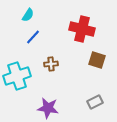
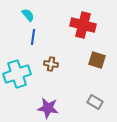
cyan semicircle: rotated 72 degrees counterclockwise
red cross: moved 1 px right, 4 px up
blue line: rotated 35 degrees counterclockwise
brown cross: rotated 16 degrees clockwise
cyan cross: moved 2 px up
gray rectangle: rotated 56 degrees clockwise
